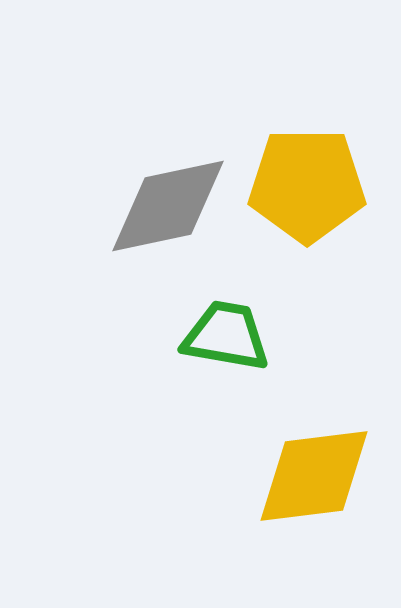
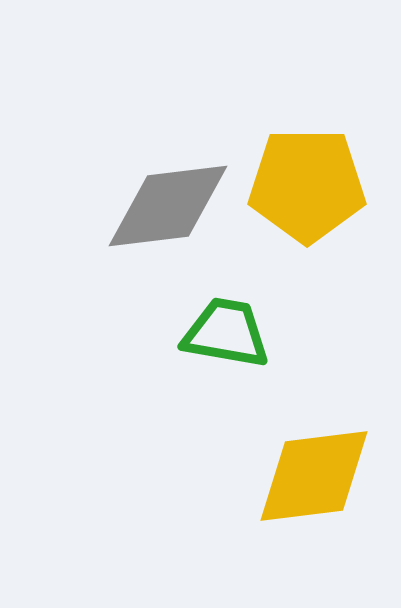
gray diamond: rotated 5 degrees clockwise
green trapezoid: moved 3 px up
